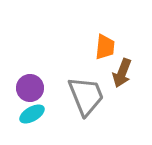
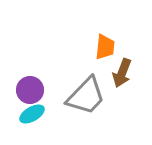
purple circle: moved 2 px down
gray trapezoid: rotated 66 degrees clockwise
